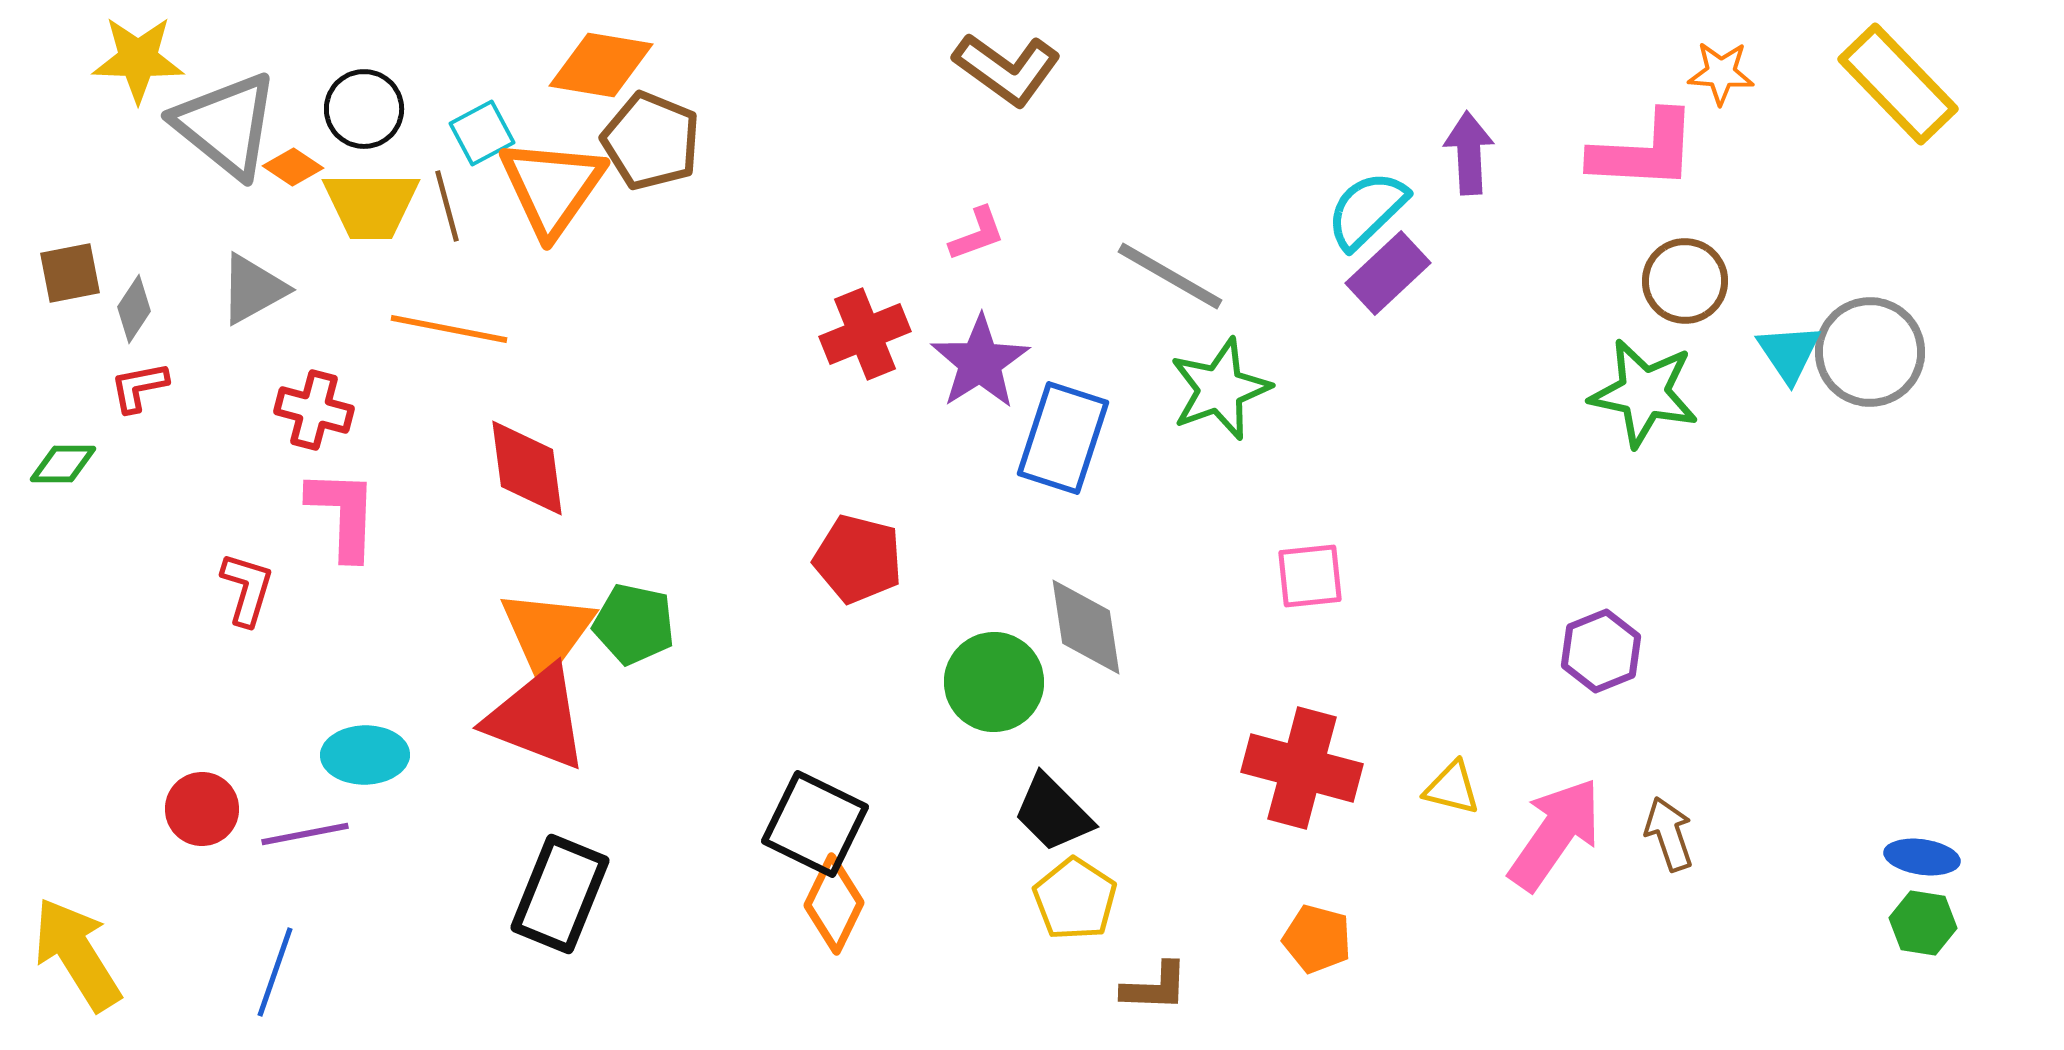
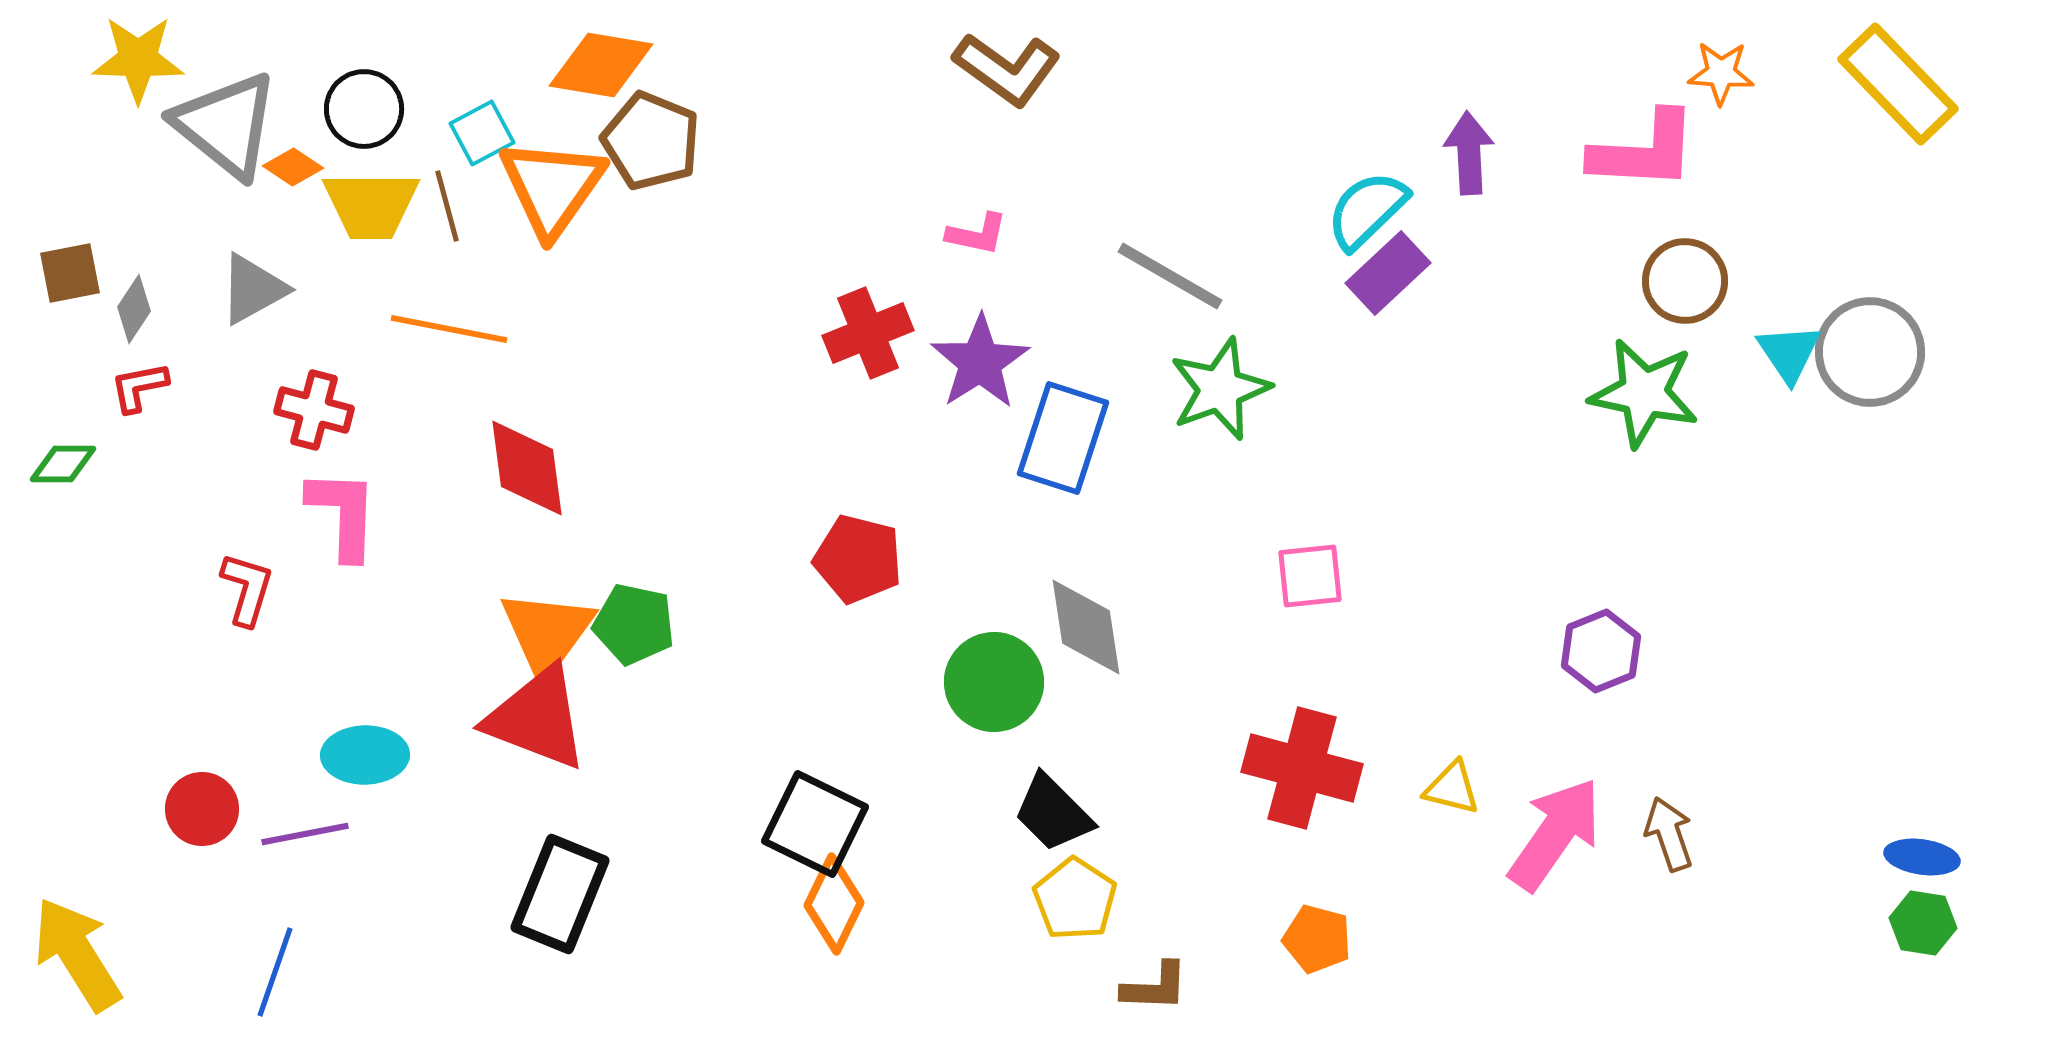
pink L-shape at (977, 234): rotated 32 degrees clockwise
red cross at (865, 334): moved 3 px right, 1 px up
